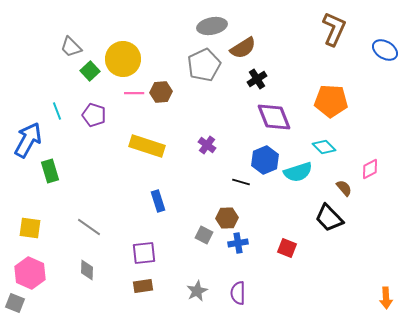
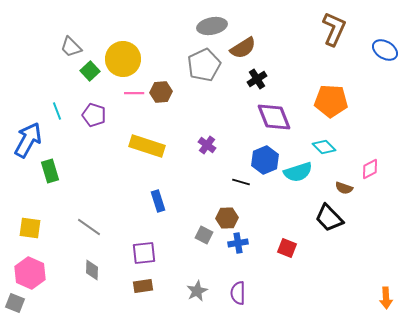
brown semicircle at (344, 188): rotated 150 degrees clockwise
gray diamond at (87, 270): moved 5 px right
